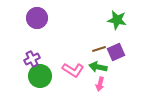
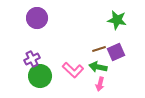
pink L-shape: rotated 10 degrees clockwise
